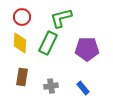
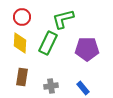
green L-shape: moved 2 px right, 1 px down
